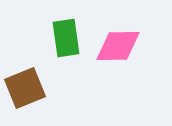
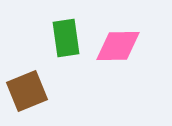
brown square: moved 2 px right, 3 px down
